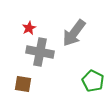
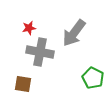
red star: rotated 16 degrees clockwise
green pentagon: moved 3 px up
